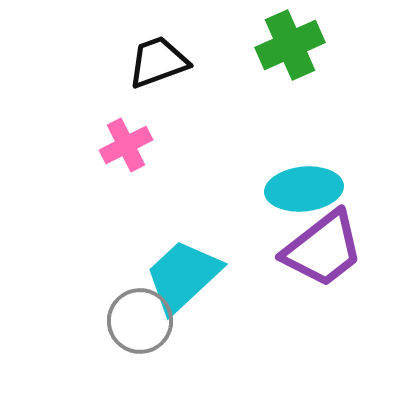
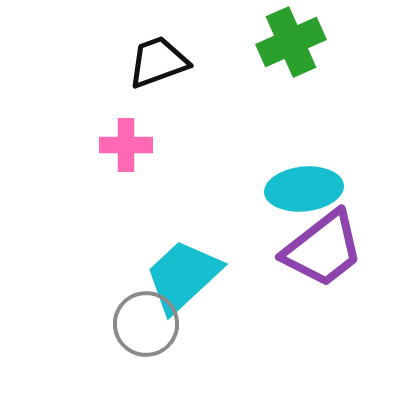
green cross: moved 1 px right, 3 px up
pink cross: rotated 27 degrees clockwise
gray circle: moved 6 px right, 3 px down
